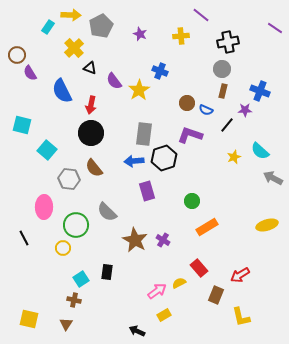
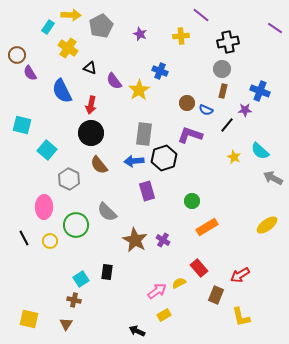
yellow cross at (74, 48): moved 6 px left; rotated 12 degrees counterclockwise
yellow star at (234, 157): rotated 24 degrees counterclockwise
brown semicircle at (94, 168): moved 5 px right, 3 px up
gray hexagon at (69, 179): rotated 20 degrees clockwise
yellow ellipse at (267, 225): rotated 20 degrees counterclockwise
yellow circle at (63, 248): moved 13 px left, 7 px up
